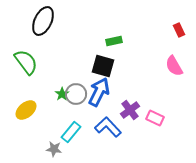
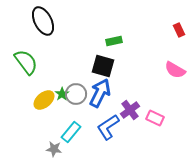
black ellipse: rotated 52 degrees counterclockwise
pink semicircle: moved 1 px right, 4 px down; rotated 30 degrees counterclockwise
blue arrow: moved 1 px right, 1 px down
yellow ellipse: moved 18 px right, 10 px up
blue L-shape: rotated 80 degrees counterclockwise
